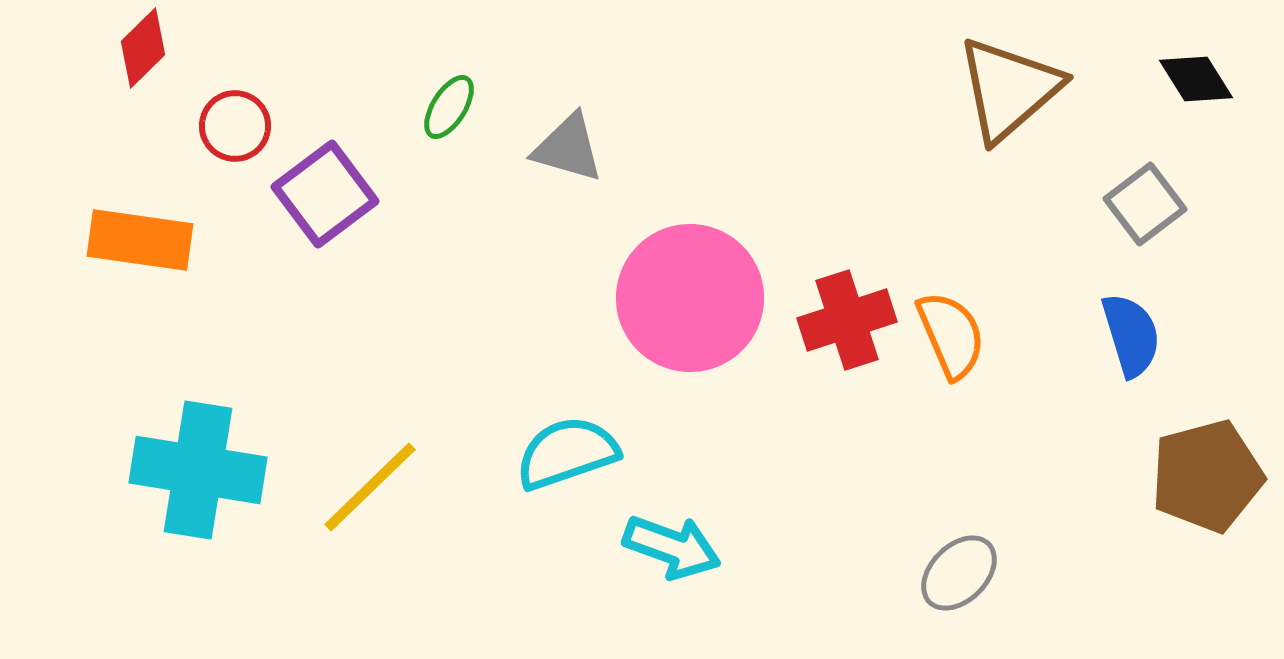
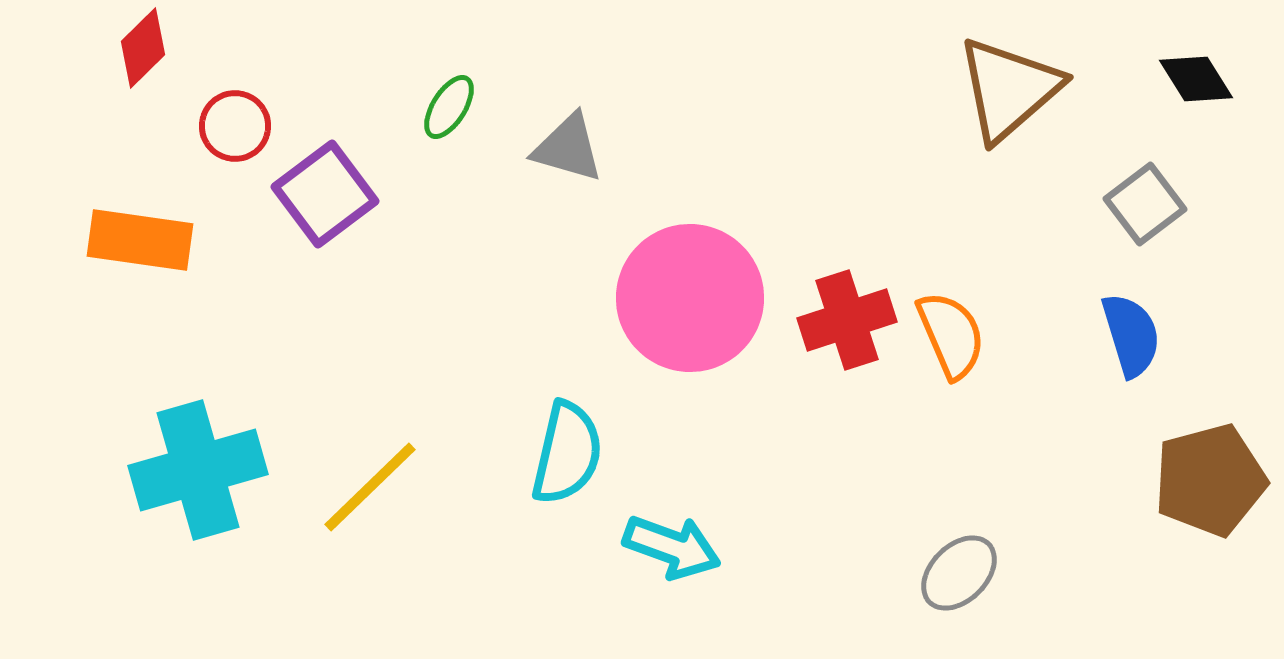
cyan semicircle: rotated 122 degrees clockwise
cyan cross: rotated 25 degrees counterclockwise
brown pentagon: moved 3 px right, 4 px down
